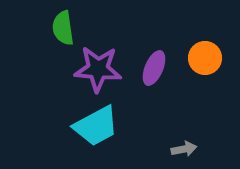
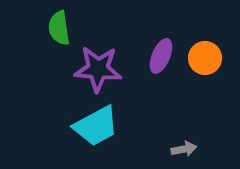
green semicircle: moved 4 px left
purple ellipse: moved 7 px right, 12 px up
